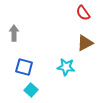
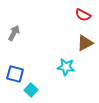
red semicircle: moved 2 px down; rotated 28 degrees counterclockwise
gray arrow: rotated 28 degrees clockwise
blue square: moved 9 px left, 7 px down
